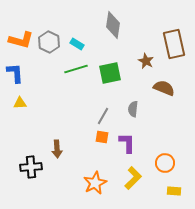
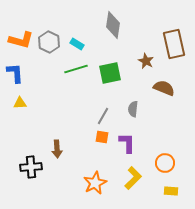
yellow rectangle: moved 3 px left
